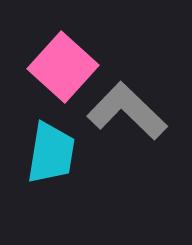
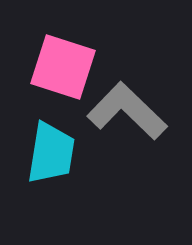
pink square: rotated 24 degrees counterclockwise
